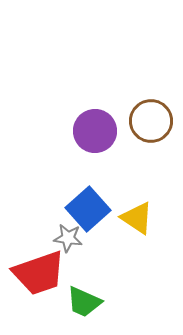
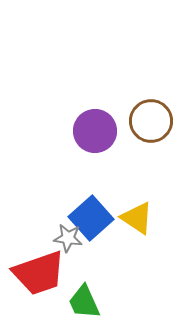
blue square: moved 3 px right, 9 px down
green trapezoid: rotated 42 degrees clockwise
